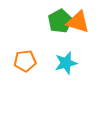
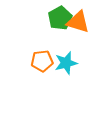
green pentagon: moved 3 px up
orange pentagon: moved 17 px right
